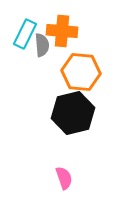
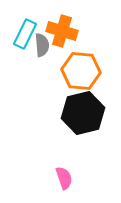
orange cross: rotated 12 degrees clockwise
orange hexagon: moved 1 px up
black hexagon: moved 10 px right
